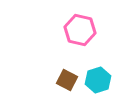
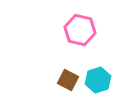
brown square: moved 1 px right
